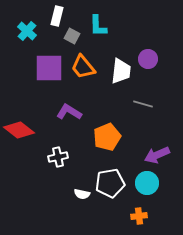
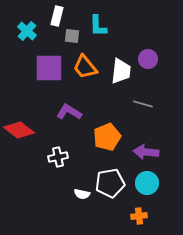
gray square: rotated 21 degrees counterclockwise
orange trapezoid: moved 2 px right
purple arrow: moved 11 px left, 3 px up; rotated 30 degrees clockwise
